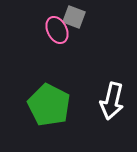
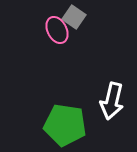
gray square: rotated 15 degrees clockwise
green pentagon: moved 16 px right, 20 px down; rotated 18 degrees counterclockwise
